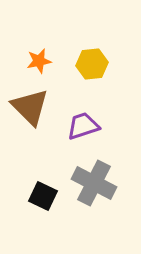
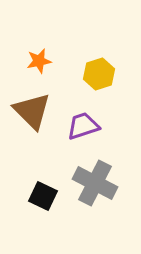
yellow hexagon: moved 7 px right, 10 px down; rotated 12 degrees counterclockwise
brown triangle: moved 2 px right, 4 px down
gray cross: moved 1 px right
